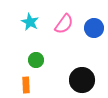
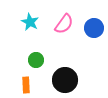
black circle: moved 17 px left
